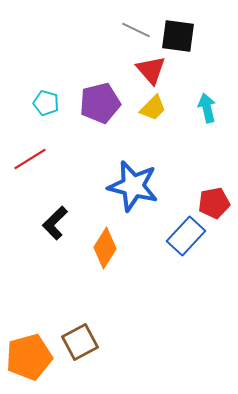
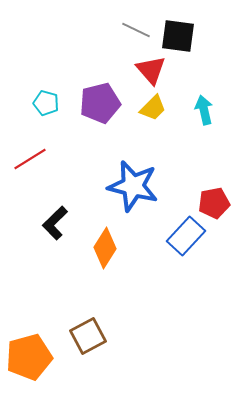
cyan arrow: moved 3 px left, 2 px down
brown square: moved 8 px right, 6 px up
